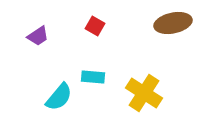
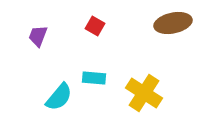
purple trapezoid: rotated 145 degrees clockwise
cyan rectangle: moved 1 px right, 1 px down
